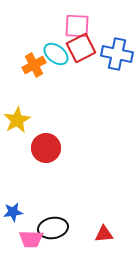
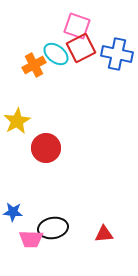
pink square: rotated 16 degrees clockwise
yellow star: moved 1 px down
blue star: rotated 12 degrees clockwise
